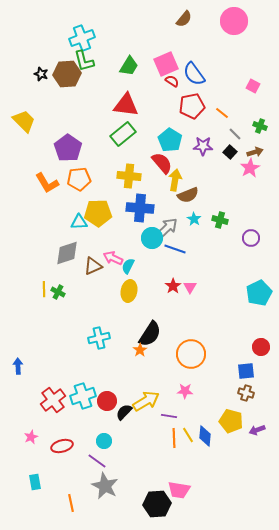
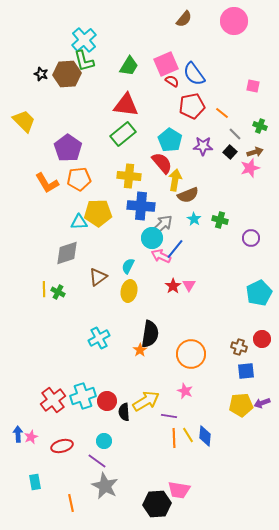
cyan cross at (82, 38): moved 2 px right, 2 px down; rotated 20 degrees counterclockwise
pink square at (253, 86): rotated 16 degrees counterclockwise
pink star at (250, 168): rotated 12 degrees clockwise
blue cross at (140, 208): moved 1 px right, 2 px up
gray arrow at (167, 228): moved 5 px left, 3 px up
blue line at (175, 249): rotated 70 degrees counterclockwise
pink arrow at (113, 258): moved 48 px right, 2 px up
brown triangle at (93, 266): moved 5 px right, 11 px down; rotated 12 degrees counterclockwise
pink triangle at (190, 287): moved 1 px left, 2 px up
black semicircle at (150, 334): rotated 24 degrees counterclockwise
cyan cross at (99, 338): rotated 15 degrees counterclockwise
red circle at (261, 347): moved 1 px right, 8 px up
blue arrow at (18, 366): moved 68 px down
pink star at (185, 391): rotated 21 degrees clockwise
brown cross at (246, 393): moved 7 px left, 46 px up
black semicircle at (124, 412): rotated 48 degrees counterclockwise
yellow pentagon at (231, 421): moved 10 px right, 16 px up; rotated 20 degrees counterclockwise
purple arrow at (257, 430): moved 5 px right, 27 px up
